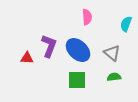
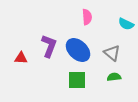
cyan semicircle: rotated 84 degrees counterclockwise
red triangle: moved 6 px left
